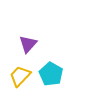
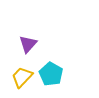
yellow trapezoid: moved 2 px right, 1 px down
